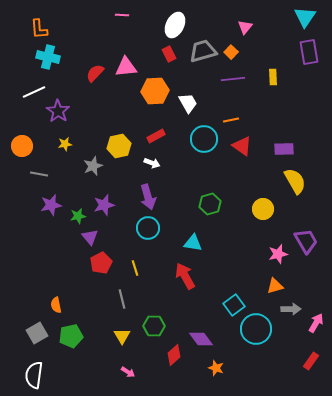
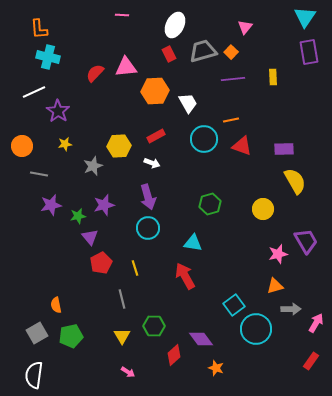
yellow hexagon at (119, 146): rotated 10 degrees clockwise
red triangle at (242, 146): rotated 15 degrees counterclockwise
